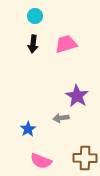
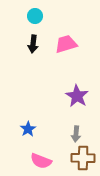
gray arrow: moved 15 px right, 16 px down; rotated 77 degrees counterclockwise
brown cross: moved 2 px left
